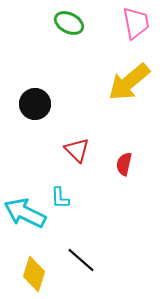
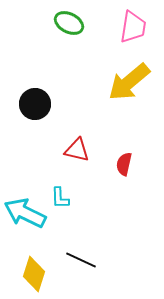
pink trapezoid: moved 3 px left, 4 px down; rotated 20 degrees clockwise
red triangle: rotated 32 degrees counterclockwise
black line: rotated 16 degrees counterclockwise
